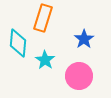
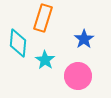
pink circle: moved 1 px left
